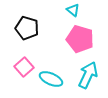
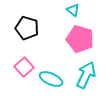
cyan arrow: moved 2 px left
